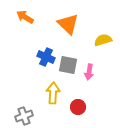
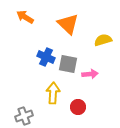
gray square: moved 1 px up
pink arrow: moved 1 px right, 2 px down; rotated 105 degrees counterclockwise
